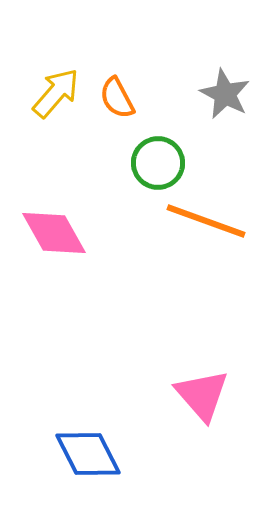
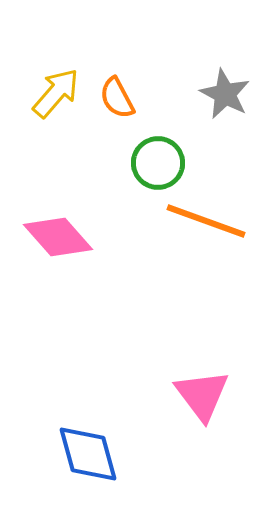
pink diamond: moved 4 px right, 4 px down; rotated 12 degrees counterclockwise
pink triangle: rotated 4 degrees clockwise
blue diamond: rotated 12 degrees clockwise
